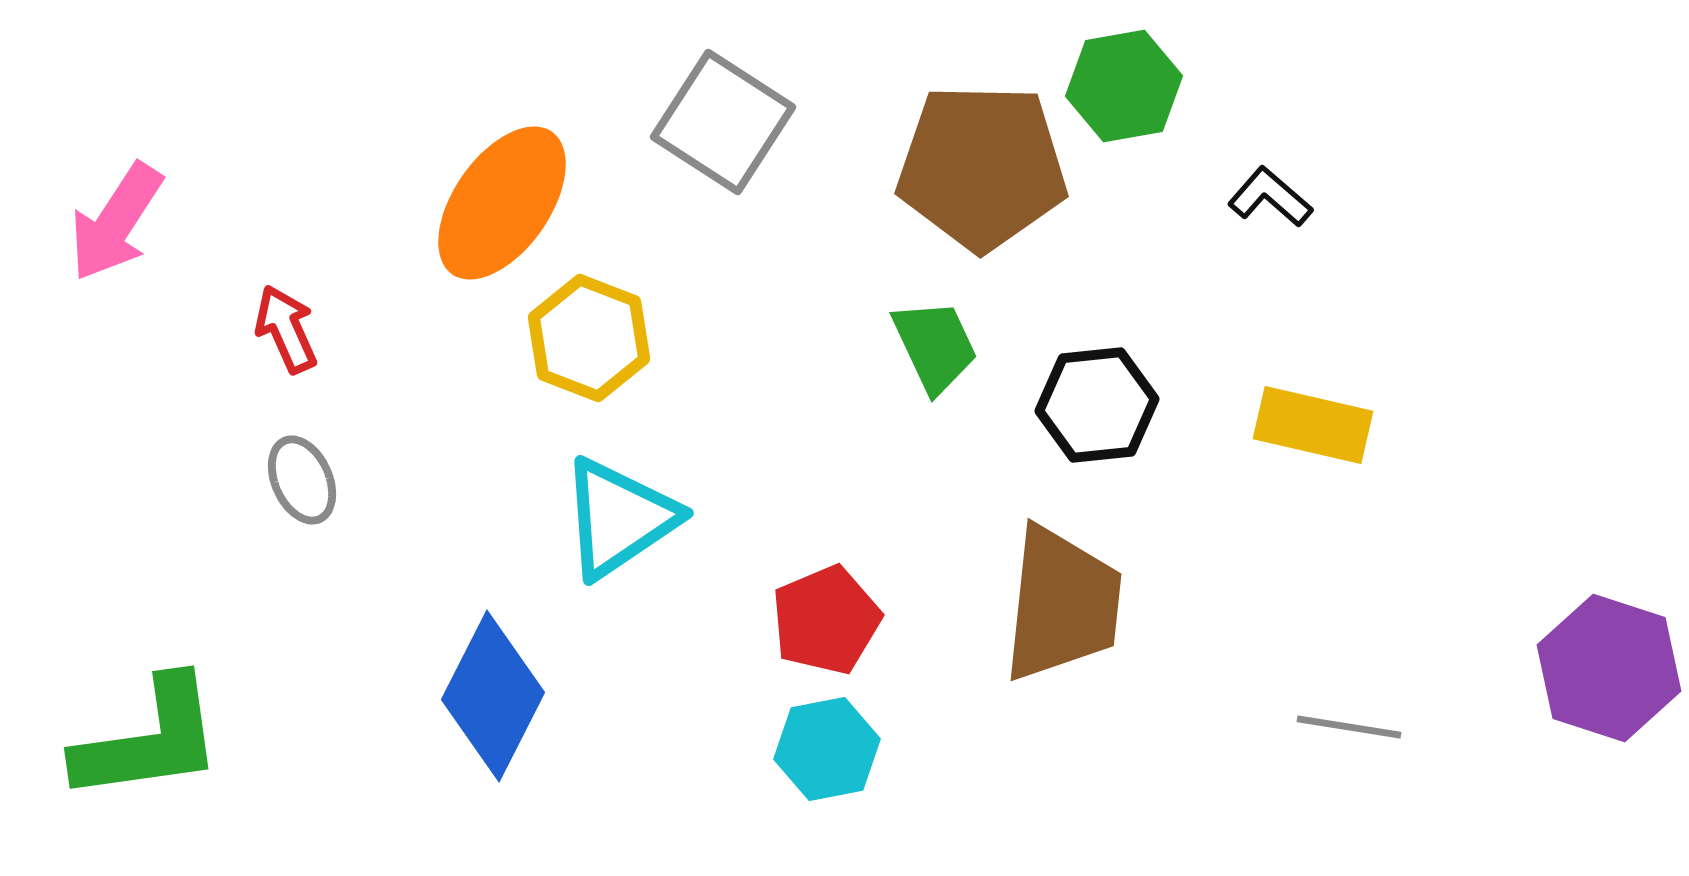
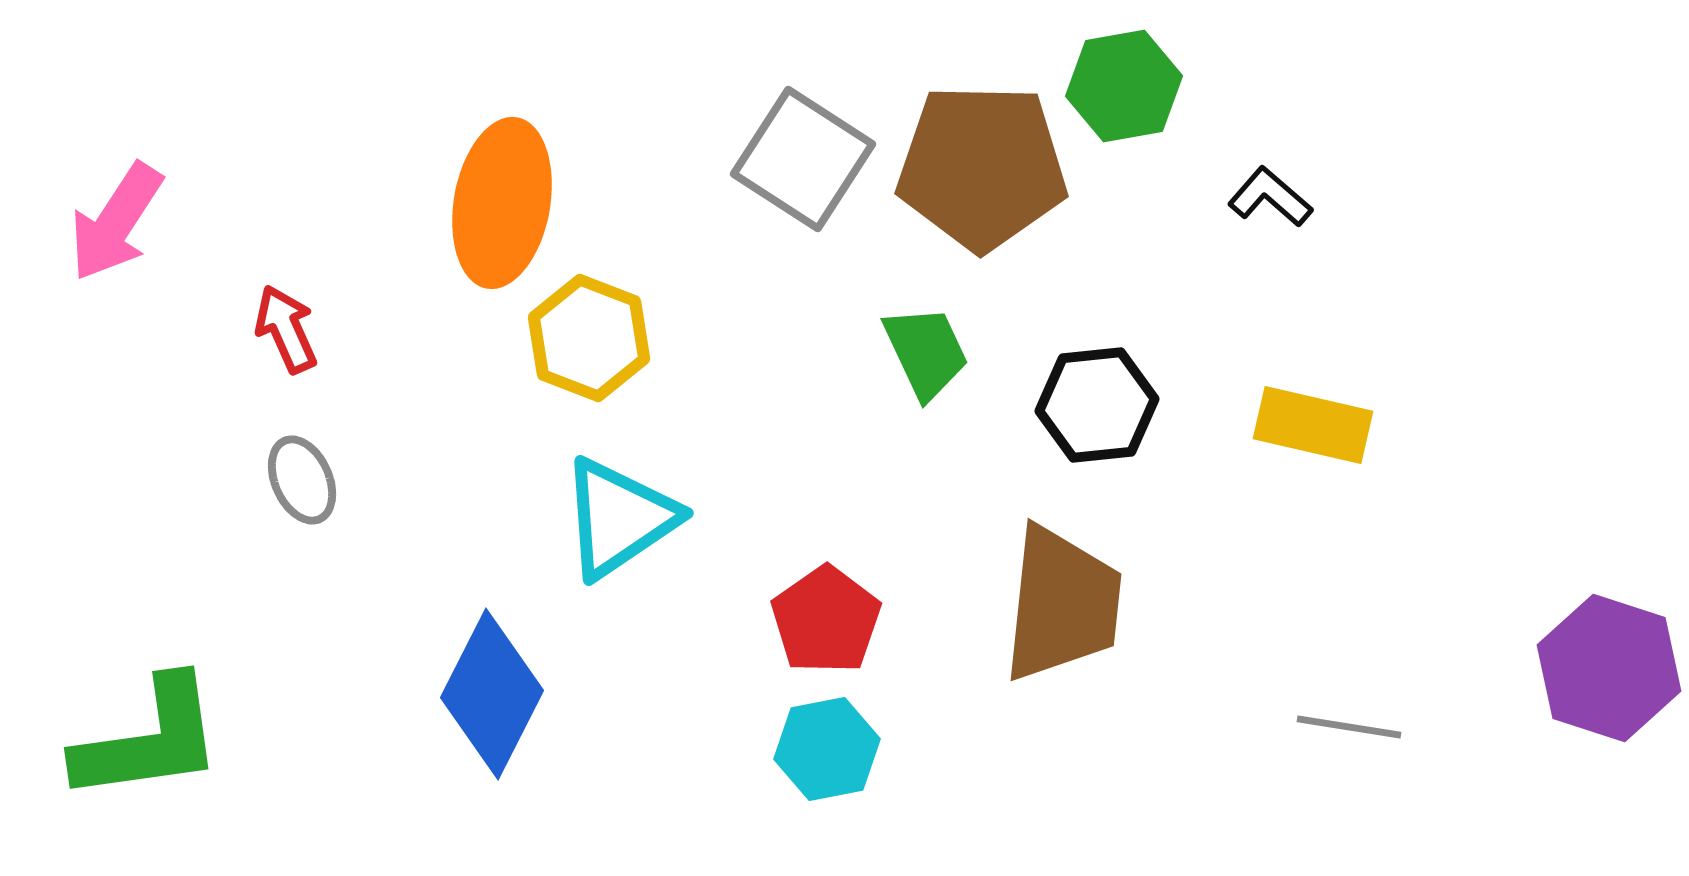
gray square: moved 80 px right, 37 px down
orange ellipse: rotated 25 degrees counterclockwise
green trapezoid: moved 9 px left, 6 px down
red pentagon: rotated 12 degrees counterclockwise
blue diamond: moved 1 px left, 2 px up
